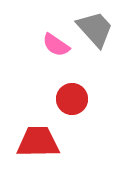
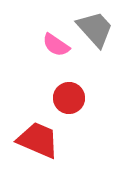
red circle: moved 3 px left, 1 px up
red trapezoid: moved 2 px up; rotated 24 degrees clockwise
